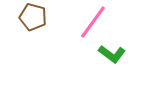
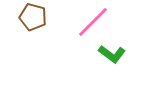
pink line: rotated 9 degrees clockwise
